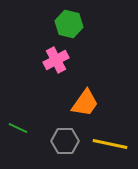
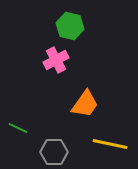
green hexagon: moved 1 px right, 2 px down
orange trapezoid: moved 1 px down
gray hexagon: moved 11 px left, 11 px down
